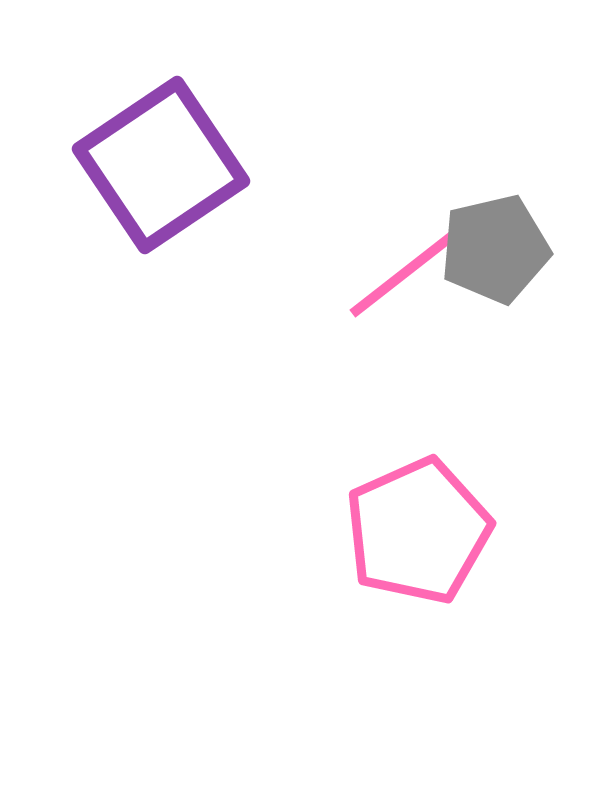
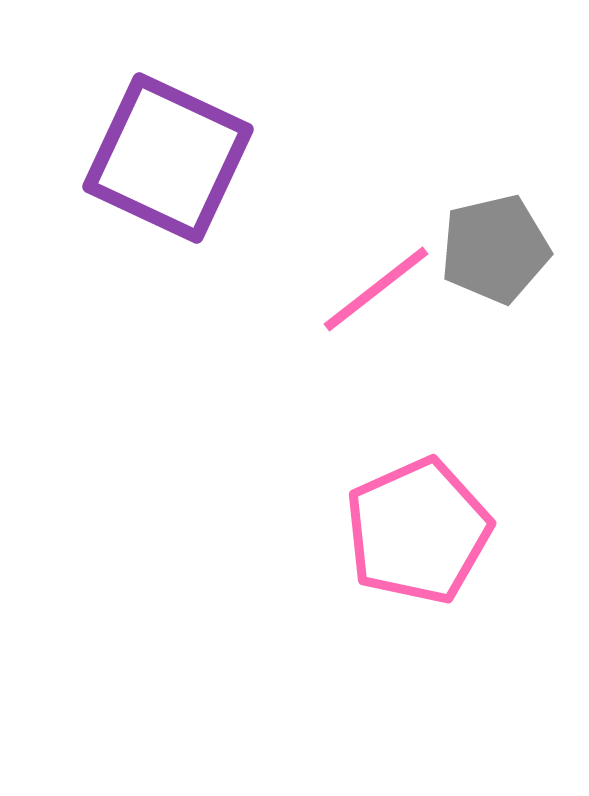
purple square: moved 7 px right, 7 px up; rotated 31 degrees counterclockwise
pink line: moved 26 px left, 14 px down
